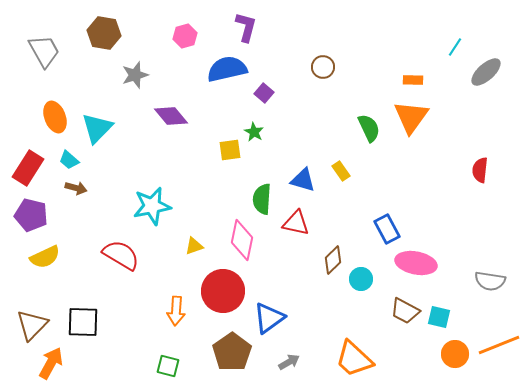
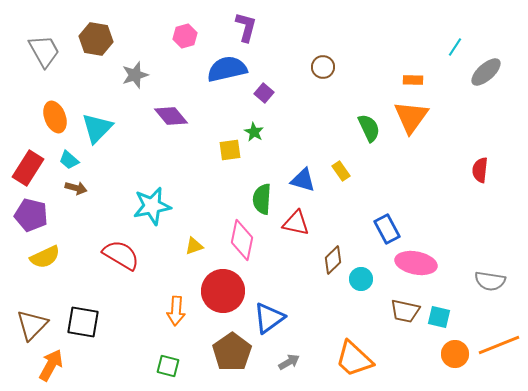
brown hexagon at (104, 33): moved 8 px left, 6 px down
brown trapezoid at (405, 311): rotated 16 degrees counterclockwise
black square at (83, 322): rotated 8 degrees clockwise
orange arrow at (51, 363): moved 2 px down
